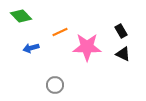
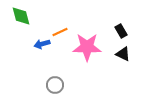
green diamond: rotated 30 degrees clockwise
blue arrow: moved 11 px right, 4 px up
